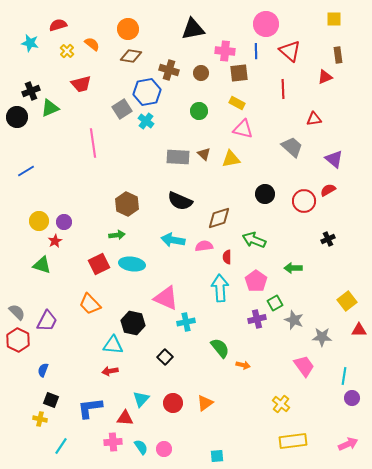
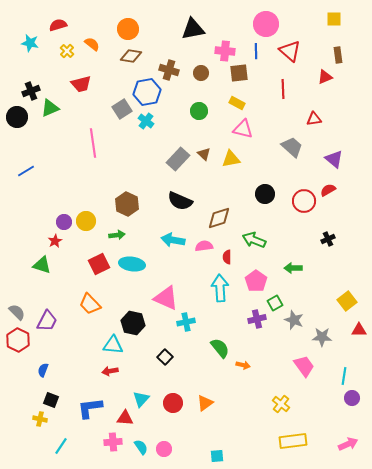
gray rectangle at (178, 157): moved 2 px down; rotated 50 degrees counterclockwise
yellow circle at (39, 221): moved 47 px right
